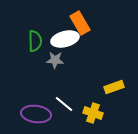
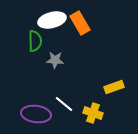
white ellipse: moved 13 px left, 19 px up
